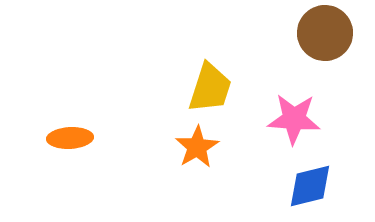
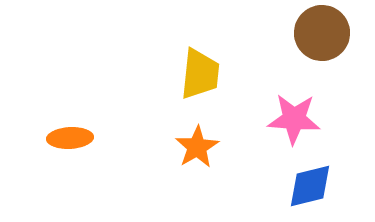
brown circle: moved 3 px left
yellow trapezoid: moved 10 px left, 14 px up; rotated 12 degrees counterclockwise
